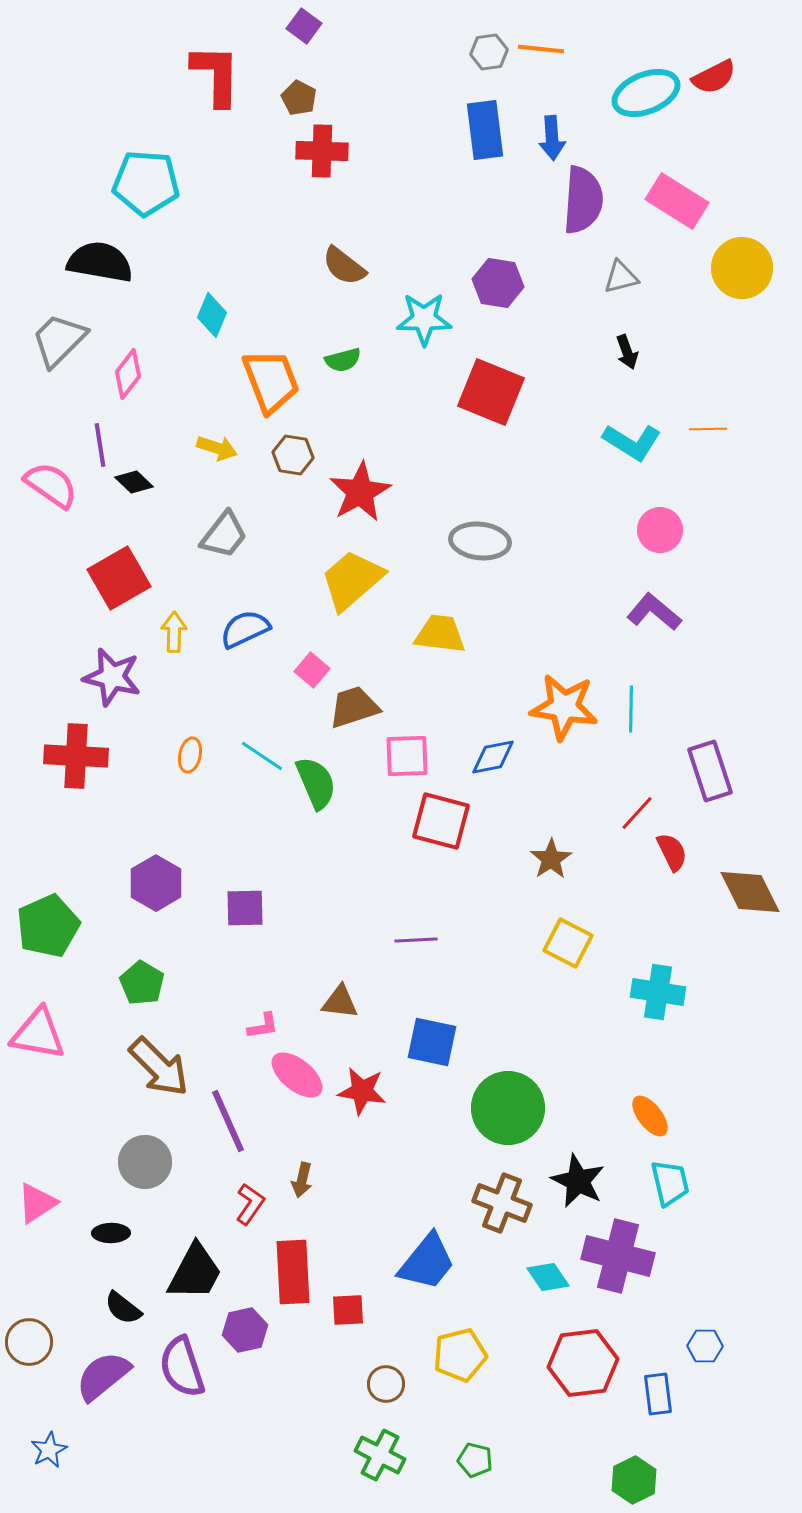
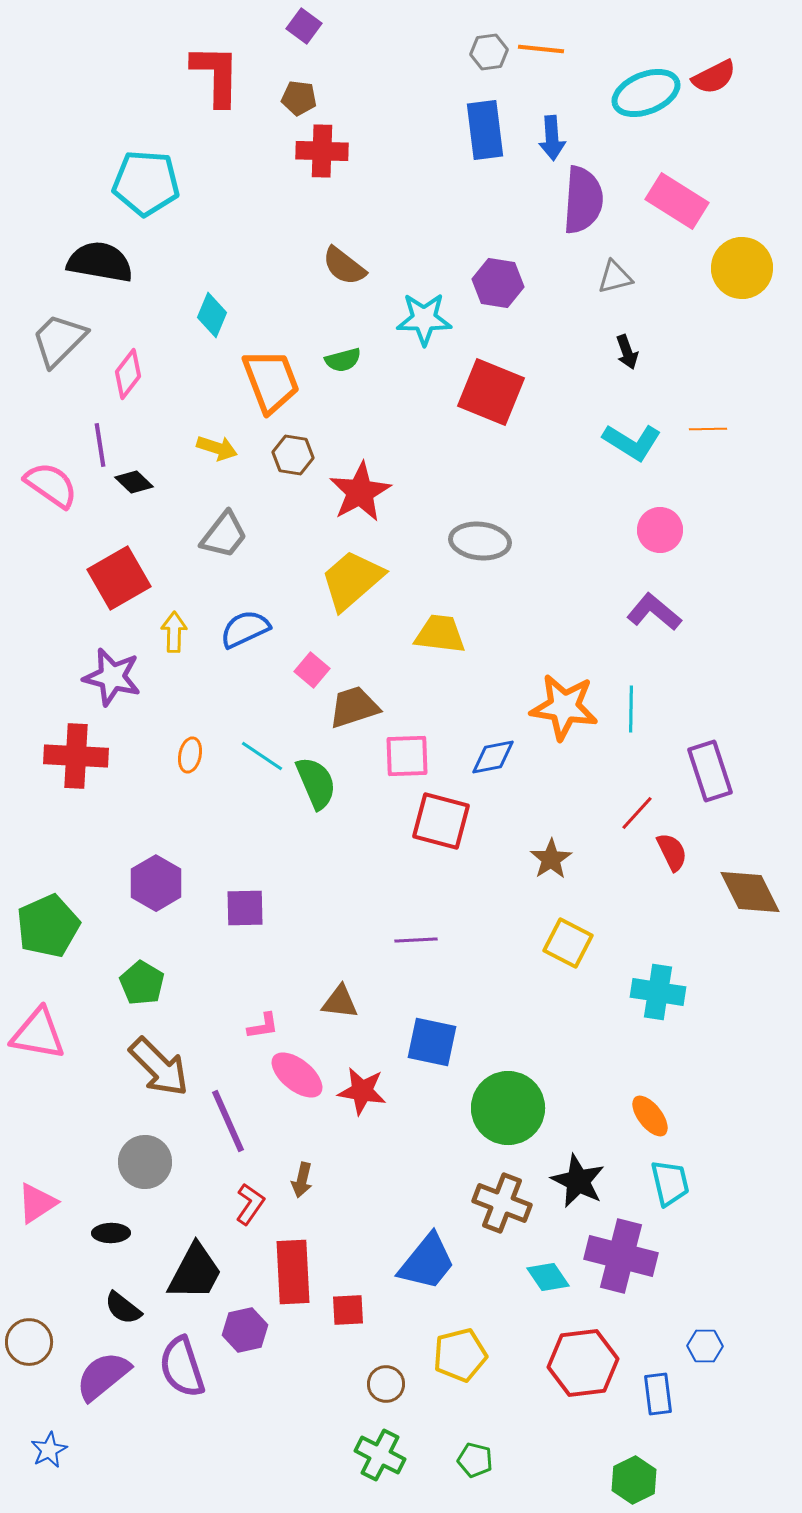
brown pentagon at (299, 98): rotated 20 degrees counterclockwise
gray triangle at (621, 277): moved 6 px left
purple cross at (618, 1256): moved 3 px right
